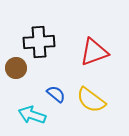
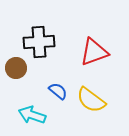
blue semicircle: moved 2 px right, 3 px up
